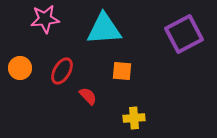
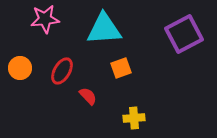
orange square: moved 1 px left, 3 px up; rotated 25 degrees counterclockwise
